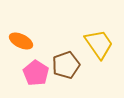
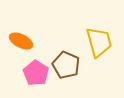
yellow trapezoid: moved 2 px up; rotated 20 degrees clockwise
brown pentagon: rotated 28 degrees counterclockwise
